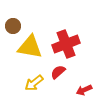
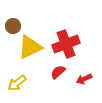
yellow triangle: rotated 36 degrees counterclockwise
yellow arrow: moved 17 px left
red arrow: moved 11 px up
